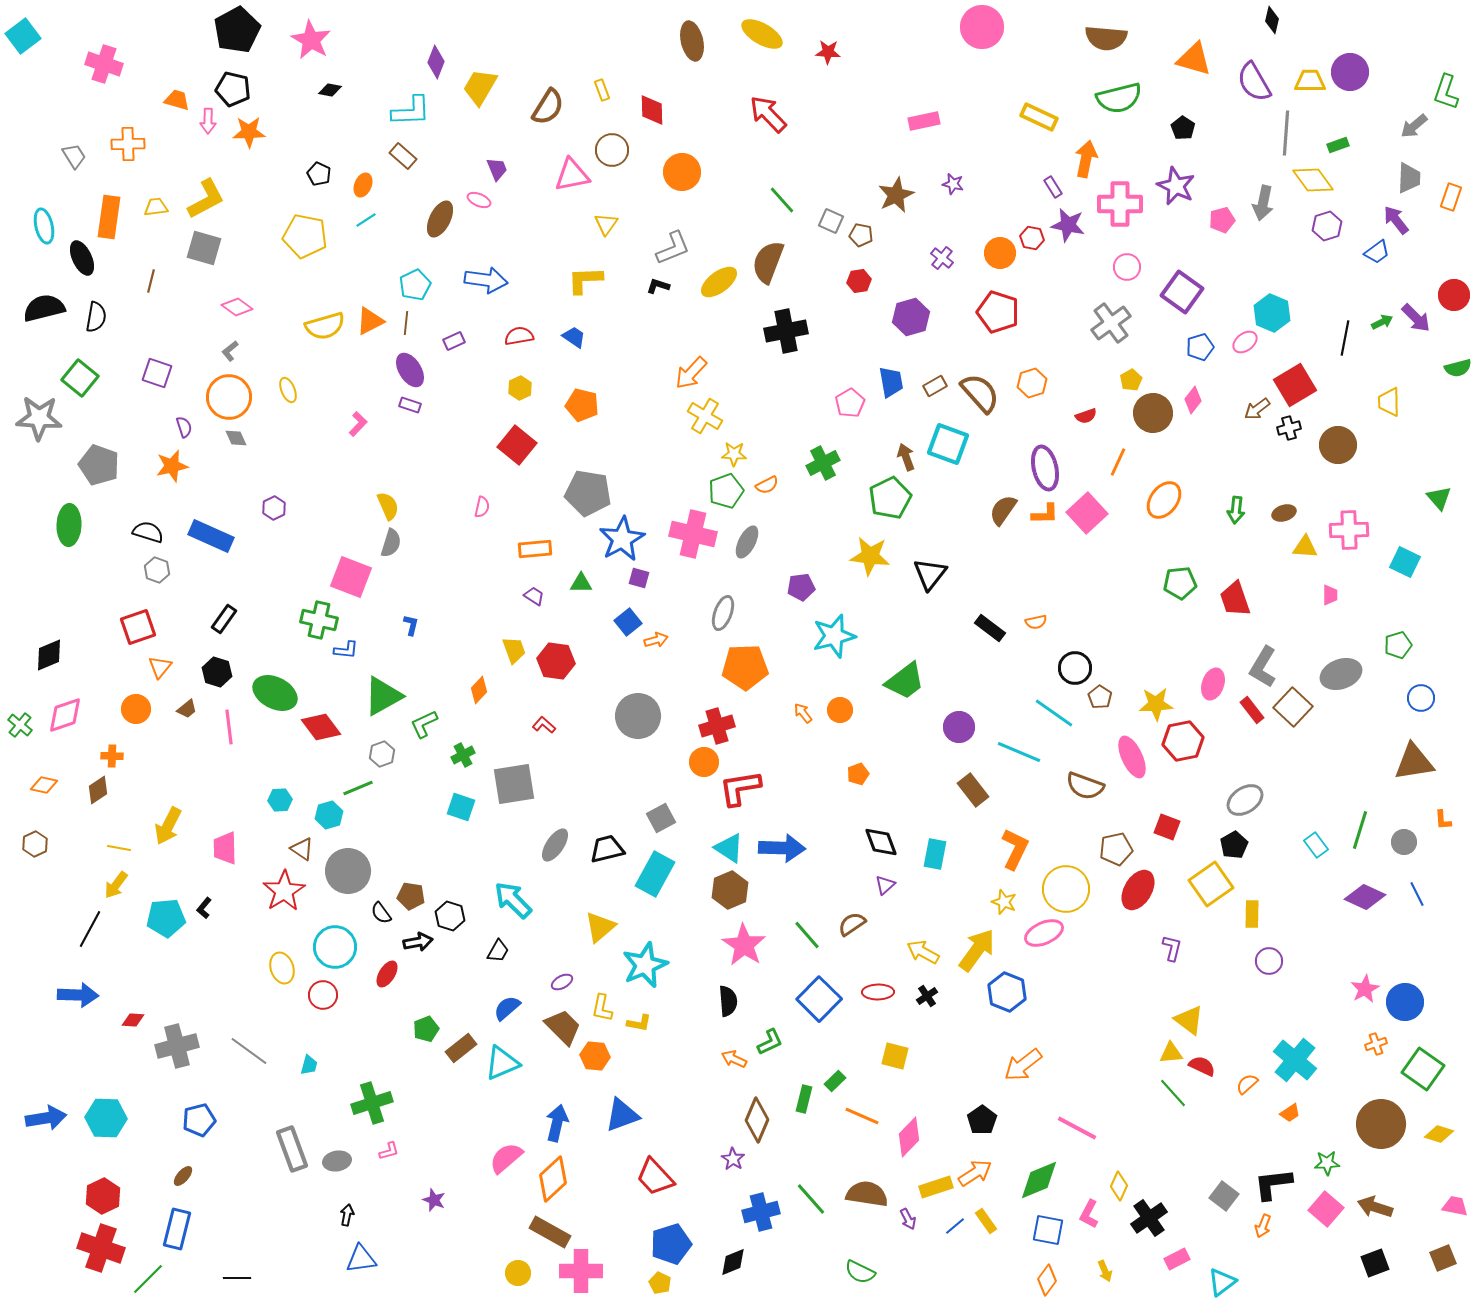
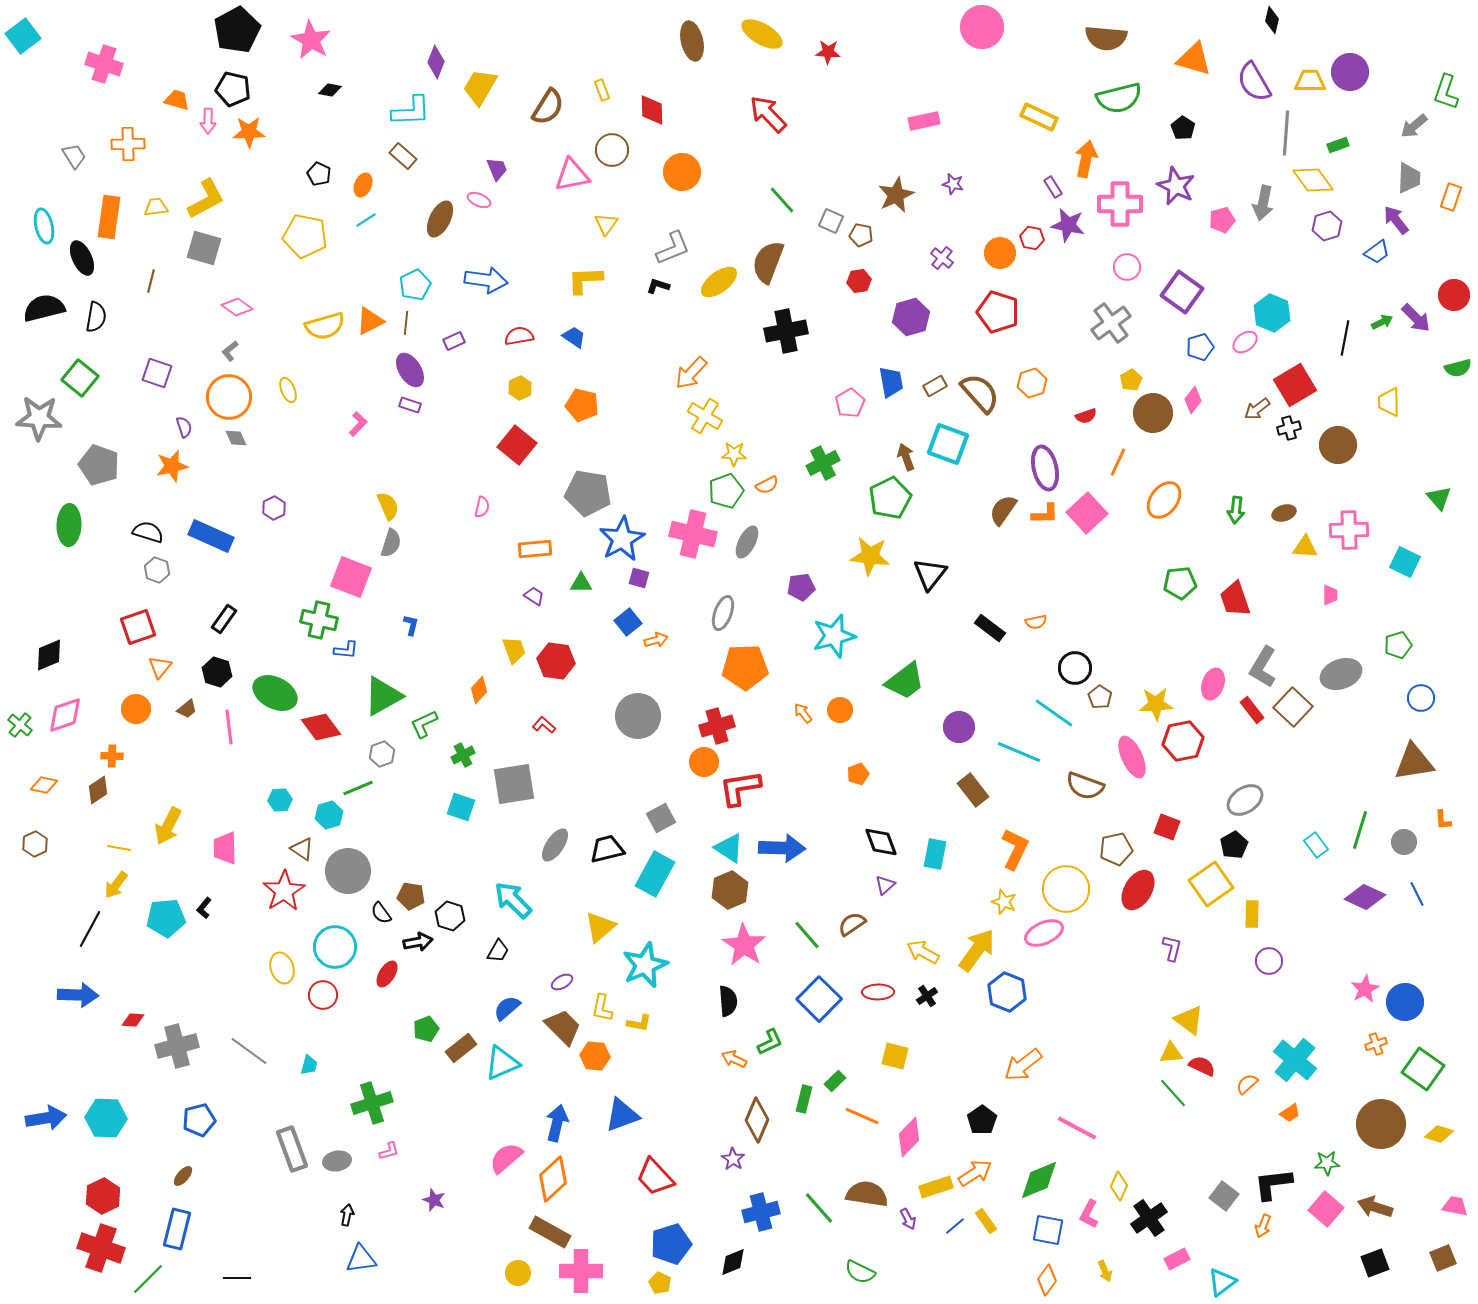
green line at (811, 1199): moved 8 px right, 9 px down
